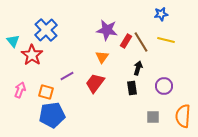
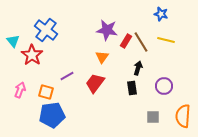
blue star: rotated 24 degrees clockwise
blue cross: rotated 10 degrees counterclockwise
